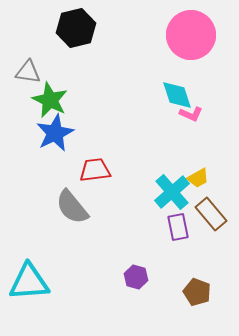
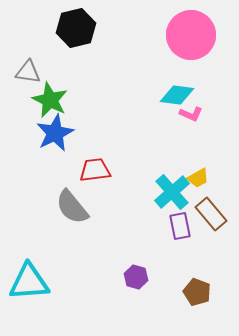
cyan diamond: rotated 64 degrees counterclockwise
purple rectangle: moved 2 px right, 1 px up
